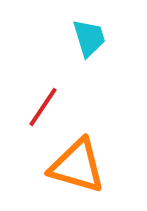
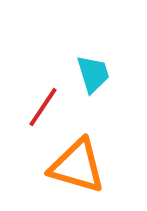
cyan trapezoid: moved 4 px right, 36 px down
